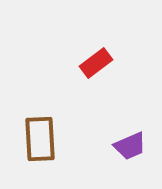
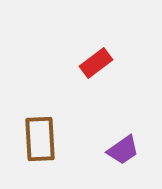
purple trapezoid: moved 7 px left, 4 px down; rotated 12 degrees counterclockwise
